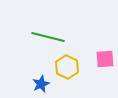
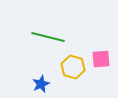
pink square: moved 4 px left
yellow hexagon: moved 6 px right; rotated 10 degrees counterclockwise
